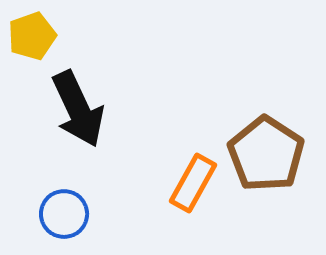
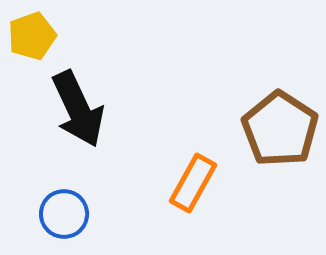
brown pentagon: moved 14 px right, 25 px up
